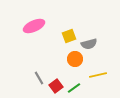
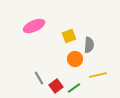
gray semicircle: moved 1 px down; rotated 70 degrees counterclockwise
